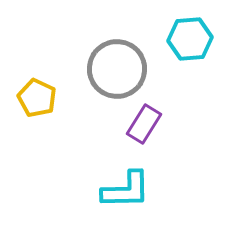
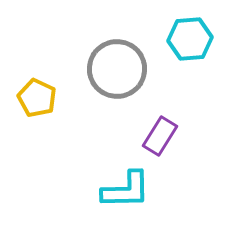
purple rectangle: moved 16 px right, 12 px down
